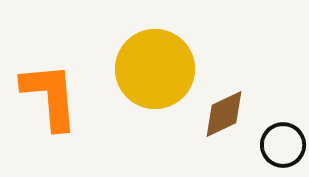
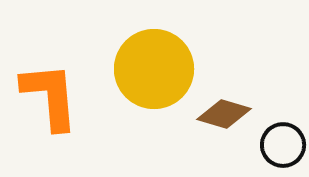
yellow circle: moved 1 px left
brown diamond: rotated 42 degrees clockwise
